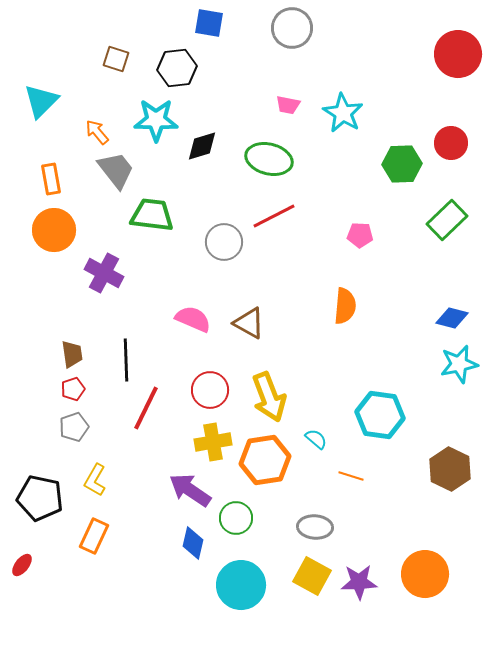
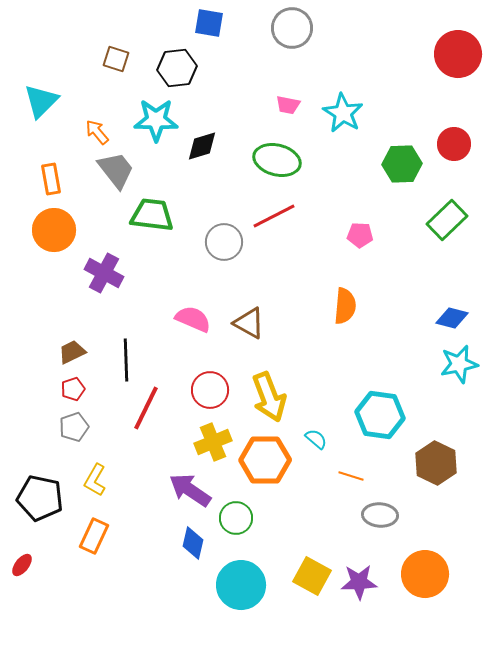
red circle at (451, 143): moved 3 px right, 1 px down
green ellipse at (269, 159): moved 8 px right, 1 px down
brown trapezoid at (72, 354): moved 2 px up; rotated 108 degrees counterclockwise
yellow cross at (213, 442): rotated 12 degrees counterclockwise
orange hexagon at (265, 460): rotated 9 degrees clockwise
brown hexagon at (450, 469): moved 14 px left, 6 px up
gray ellipse at (315, 527): moved 65 px right, 12 px up
